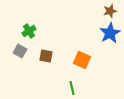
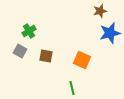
brown star: moved 10 px left
blue star: rotated 15 degrees clockwise
